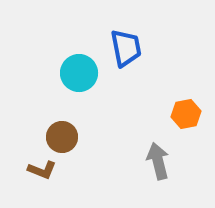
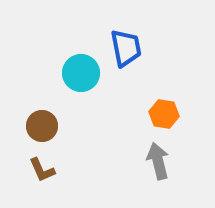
cyan circle: moved 2 px right
orange hexagon: moved 22 px left; rotated 20 degrees clockwise
brown circle: moved 20 px left, 11 px up
brown L-shape: rotated 44 degrees clockwise
